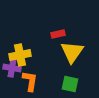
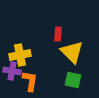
red rectangle: rotated 72 degrees counterclockwise
yellow triangle: rotated 20 degrees counterclockwise
purple cross: moved 3 px down
green square: moved 3 px right, 4 px up
